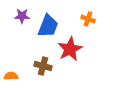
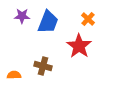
orange cross: rotated 24 degrees clockwise
blue trapezoid: moved 4 px up
red star: moved 9 px right, 3 px up; rotated 10 degrees counterclockwise
orange semicircle: moved 3 px right, 1 px up
